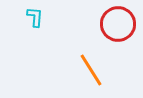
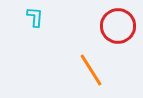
red circle: moved 2 px down
